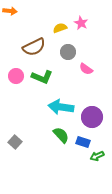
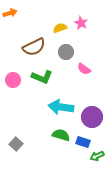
orange arrow: moved 2 px down; rotated 24 degrees counterclockwise
gray circle: moved 2 px left
pink semicircle: moved 2 px left
pink circle: moved 3 px left, 4 px down
green semicircle: rotated 30 degrees counterclockwise
gray square: moved 1 px right, 2 px down
